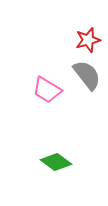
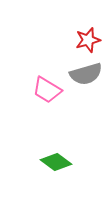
gray semicircle: moved 1 px left, 1 px up; rotated 112 degrees clockwise
